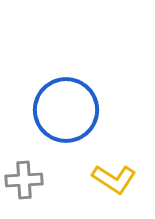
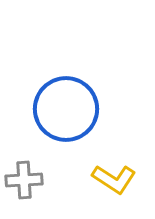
blue circle: moved 1 px up
